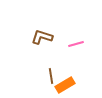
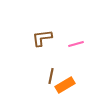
brown L-shape: moved 1 px down; rotated 25 degrees counterclockwise
brown line: rotated 21 degrees clockwise
